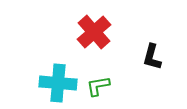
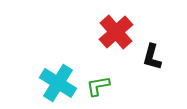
red cross: moved 22 px right
cyan cross: rotated 27 degrees clockwise
